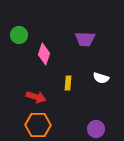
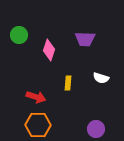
pink diamond: moved 5 px right, 4 px up
